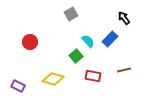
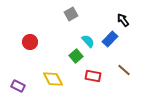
black arrow: moved 1 px left, 2 px down
brown line: rotated 56 degrees clockwise
yellow diamond: rotated 45 degrees clockwise
